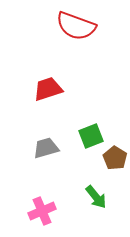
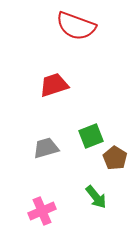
red trapezoid: moved 6 px right, 4 px up
